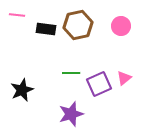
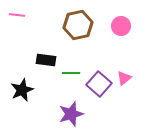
black rectangle: moved 31 px down
purple square: rotated 25 degrees counterclockwise
